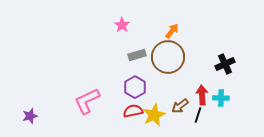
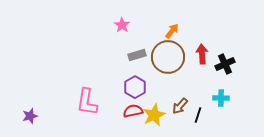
red arrow: moved 41 px up
pink L-shape: moved 1 px down; rotated 56 degrees counterclockwise
brown arrow: rotated 12 degrees counterclockwise
